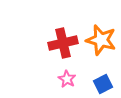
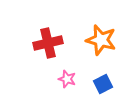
red cross: moved 15 px left
pink star: rotated 12 degrees counterclockwise
